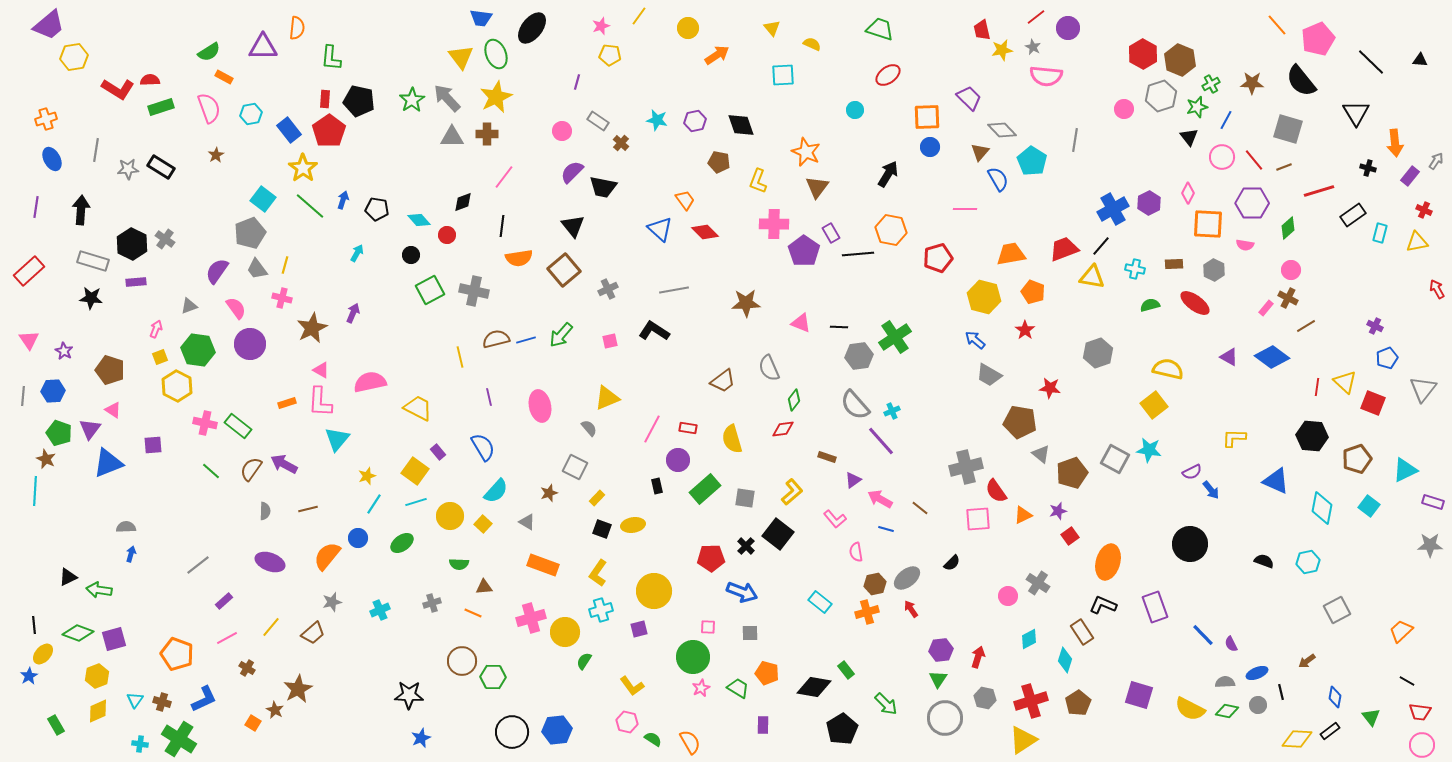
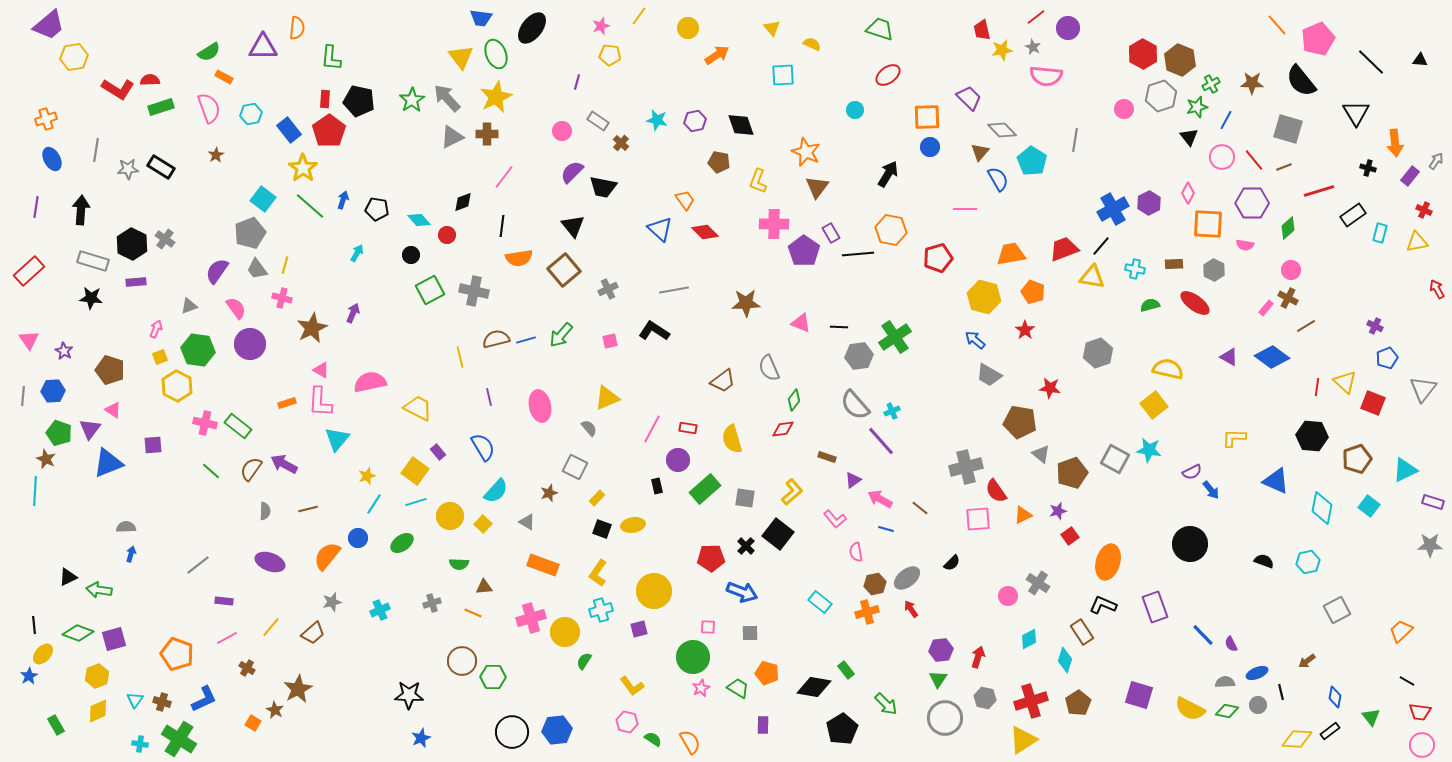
gray triangle at (452, 137): rotated 25 degrees counterclockwise
purple rectangle at (224, 601): rotated 48 degrees clockwise
